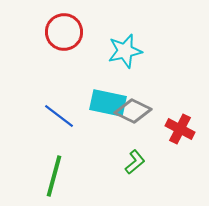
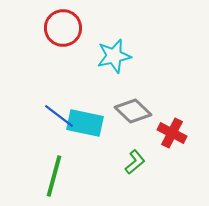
red circle: moved 1 px left, 4 px up
cyan star: moved 11 px left, 5 px down
cyan rectangle: moved 23 px left, 20 px down
gray diamond: rotated 18 degrees clockwise
red cross: moved 8 px left, 4 px down
